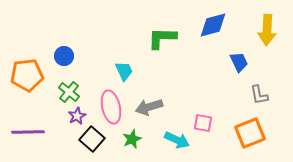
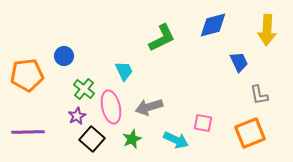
green L-shape: rotated 152 degrees clockwise
green cross: moved 15 px right, 3 px up
cyan arrow: moved 1 px left
